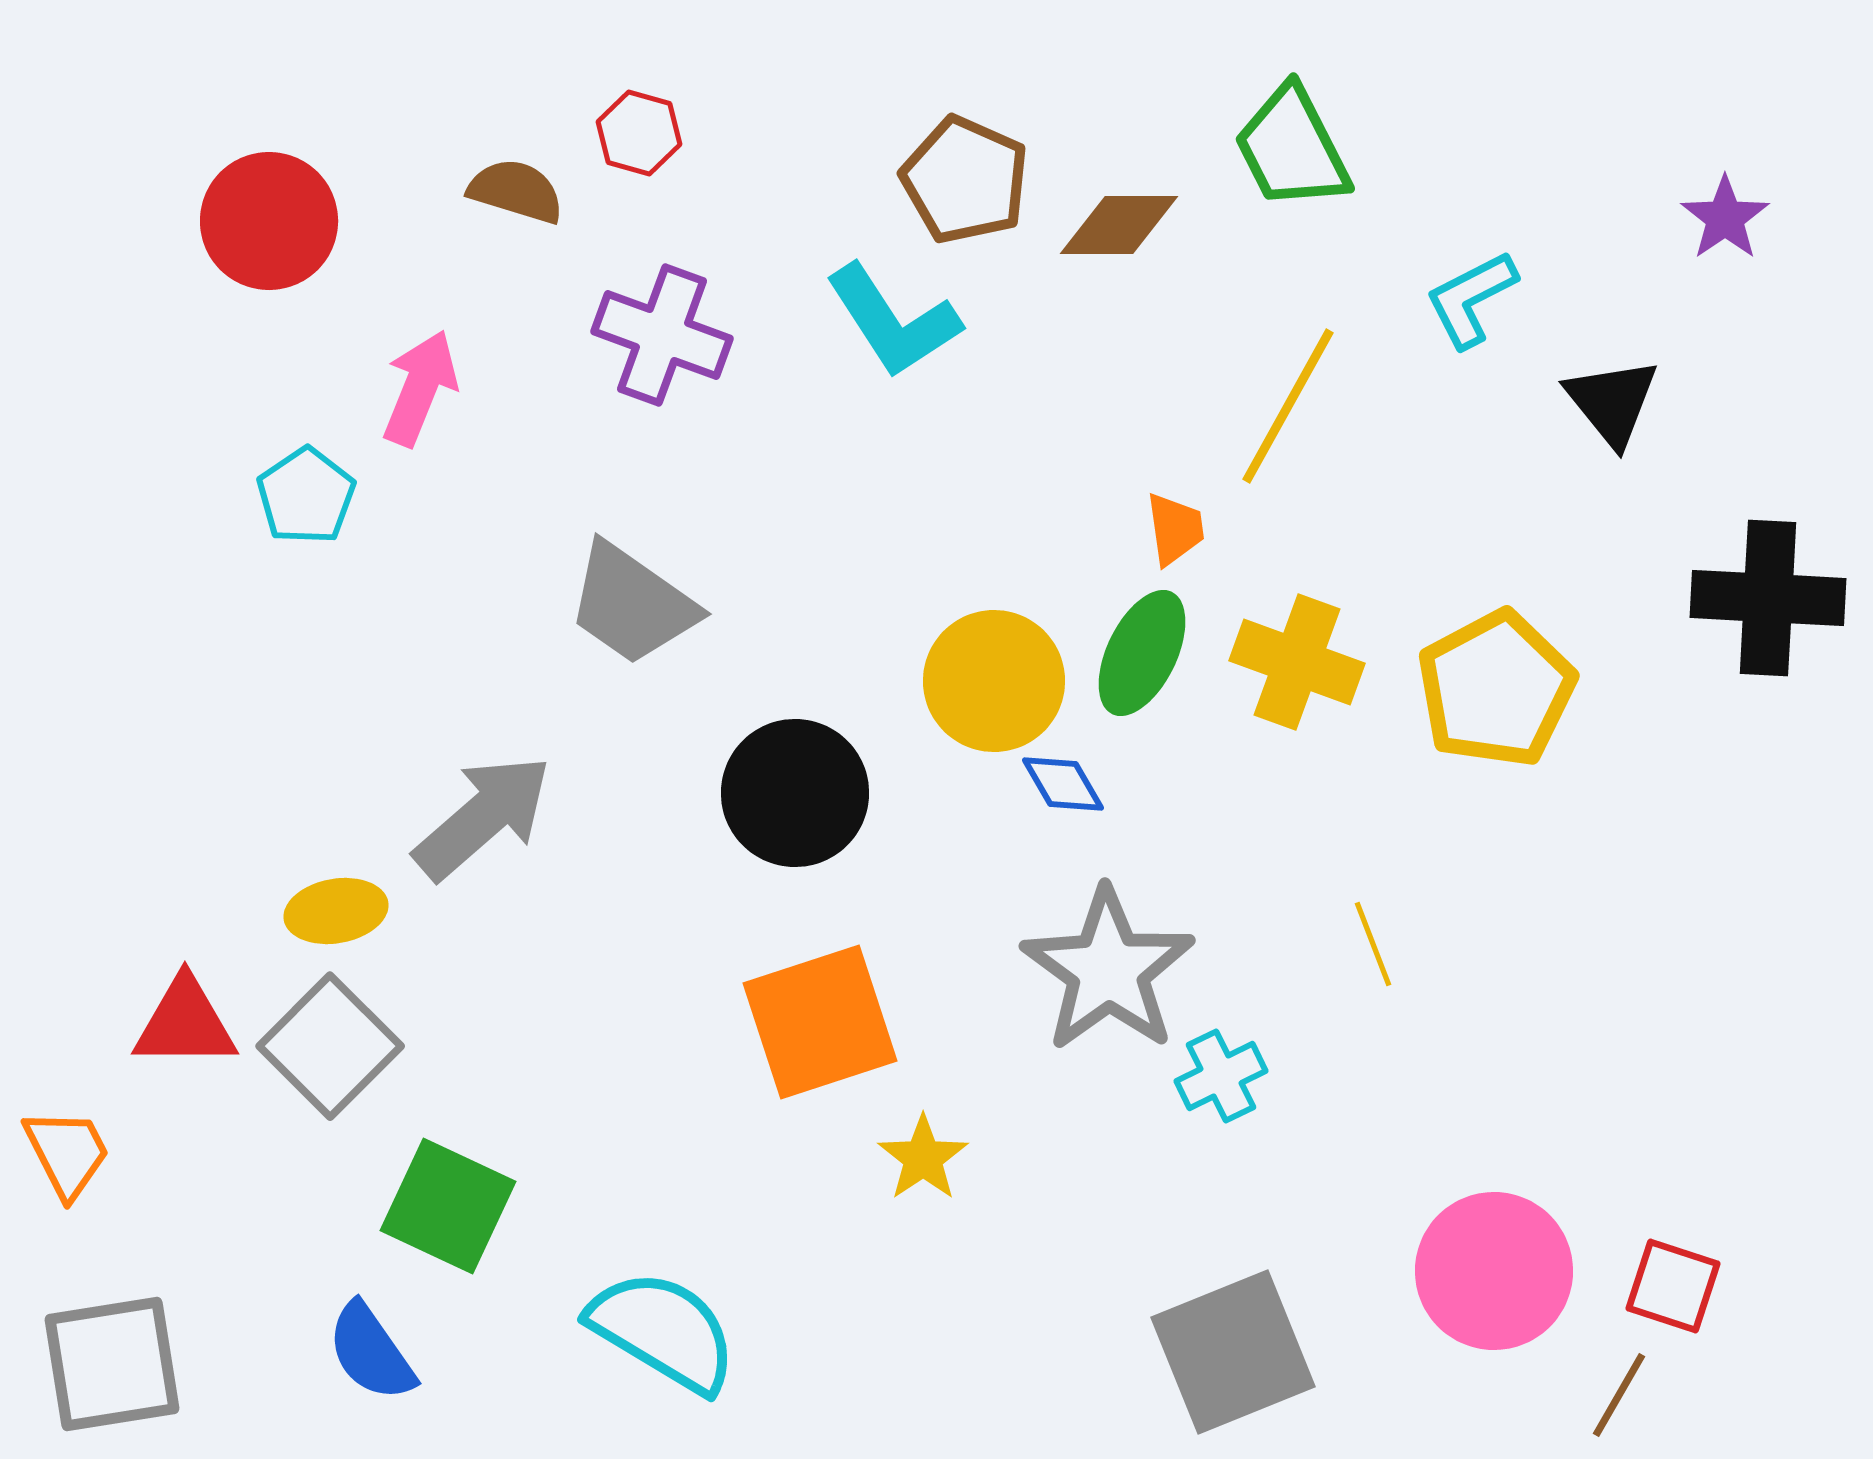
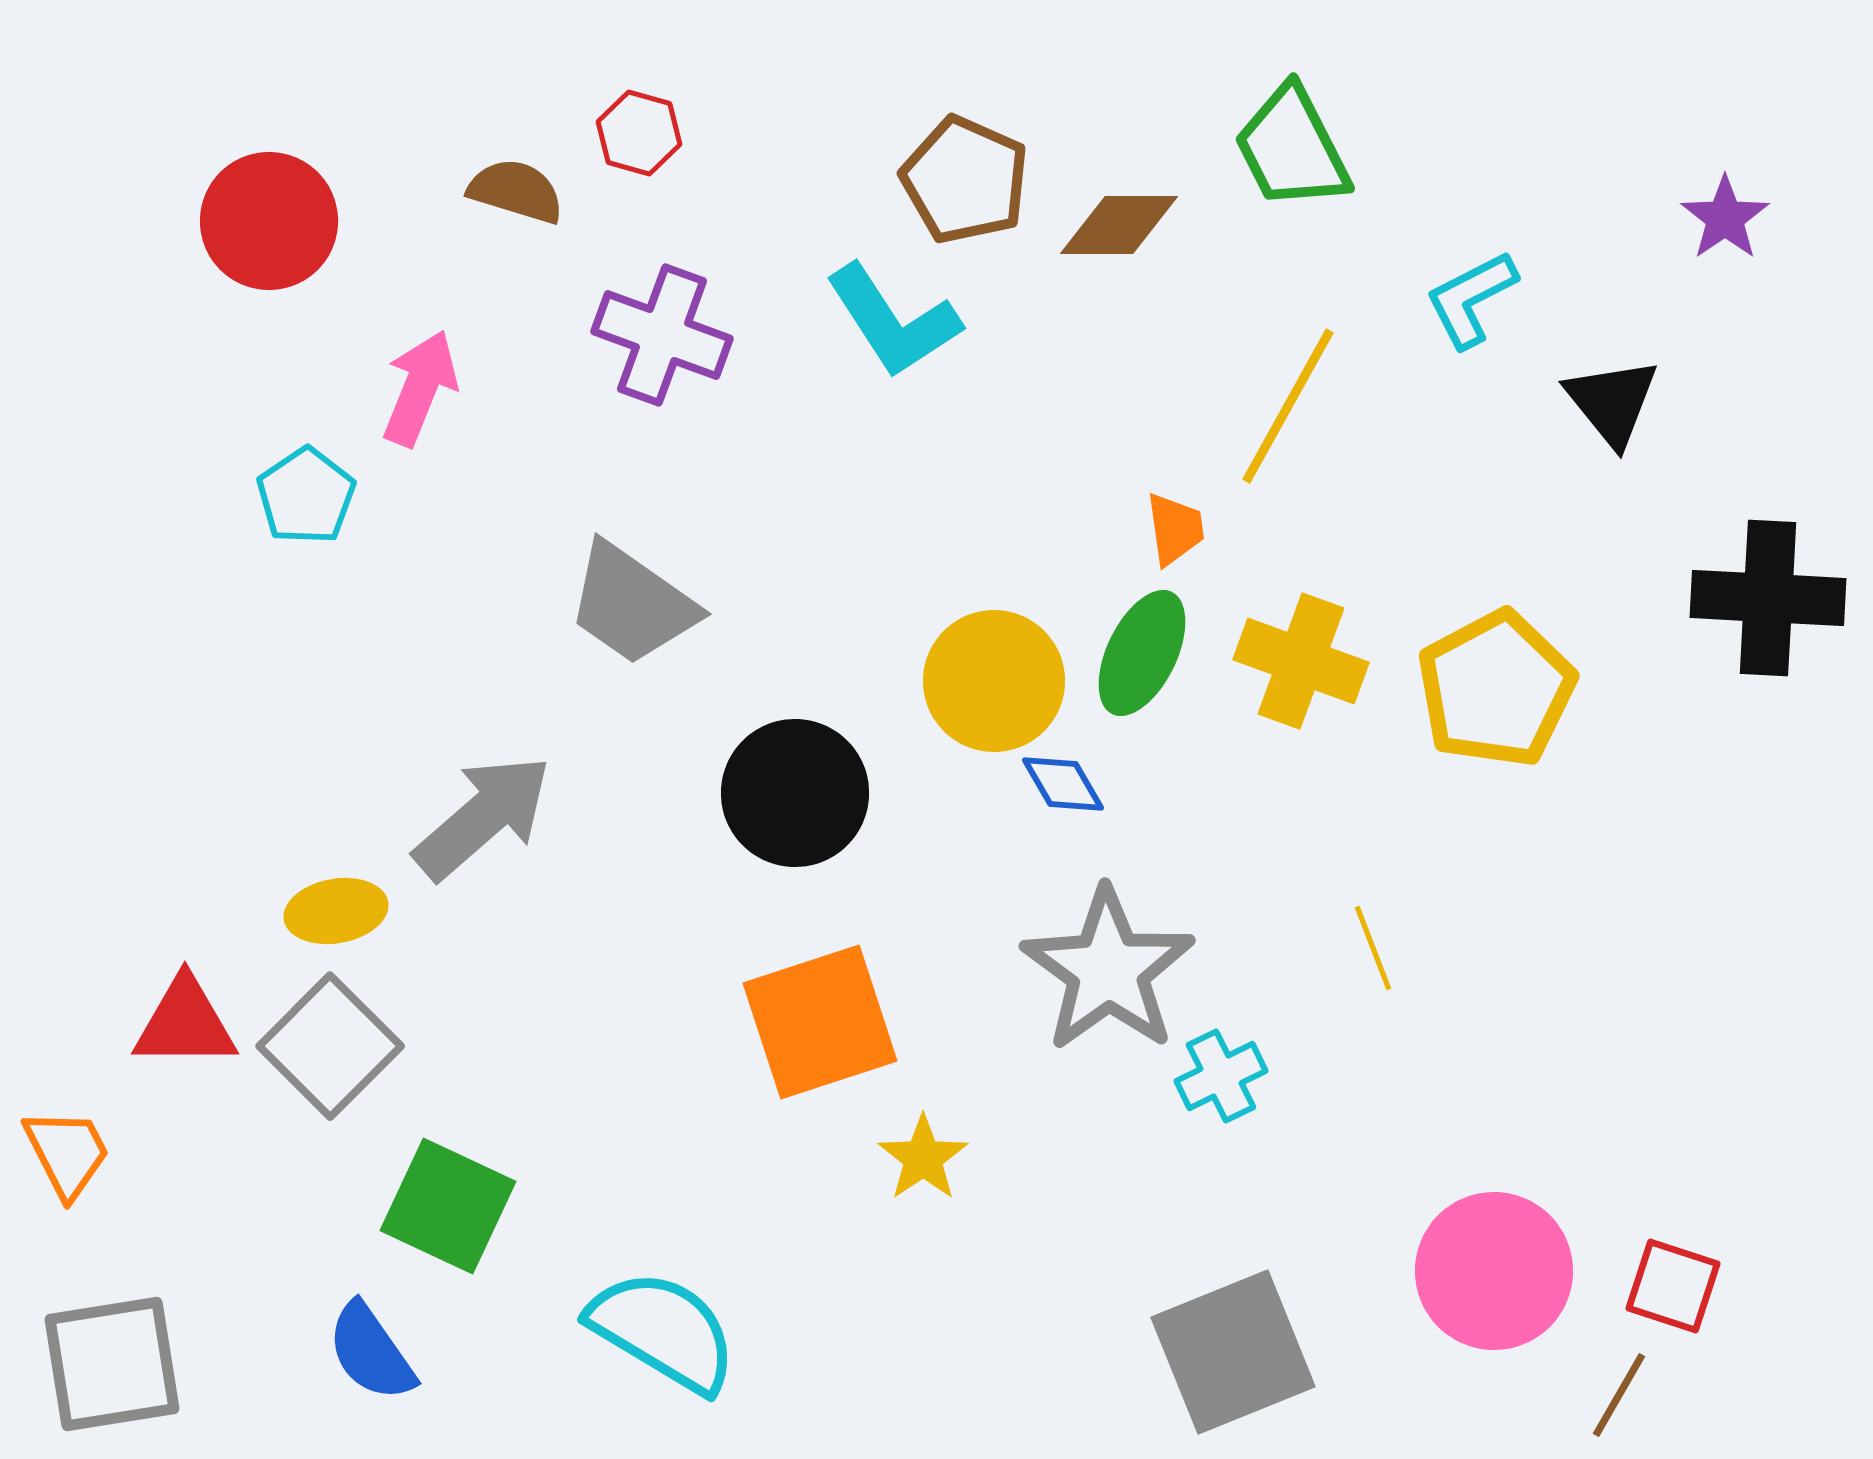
yellow cross at (1297, 662): moved 4 px right, 1 px up
yellow line at (1373, 944): moved 4 px down
